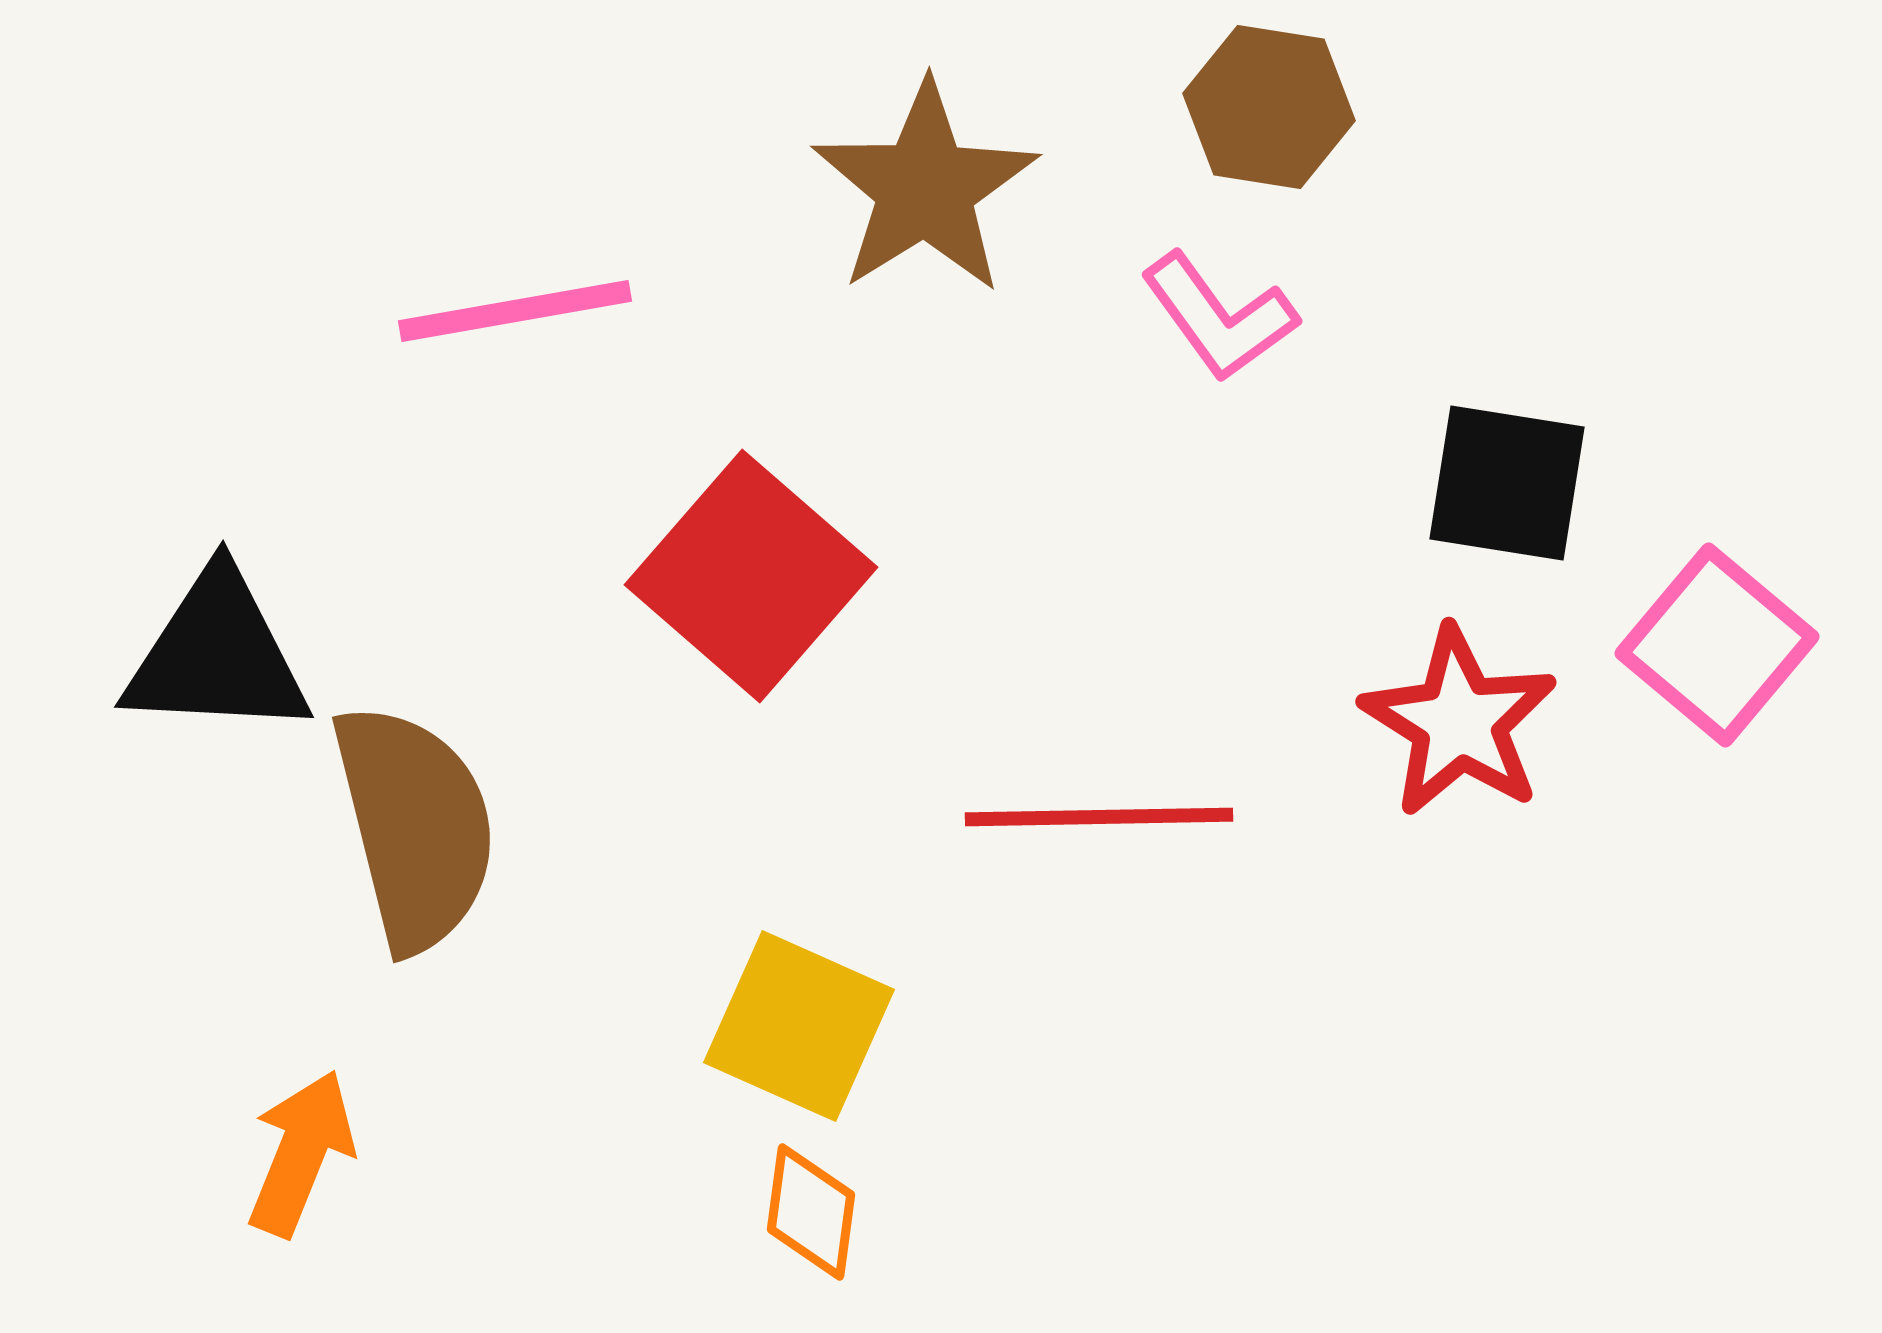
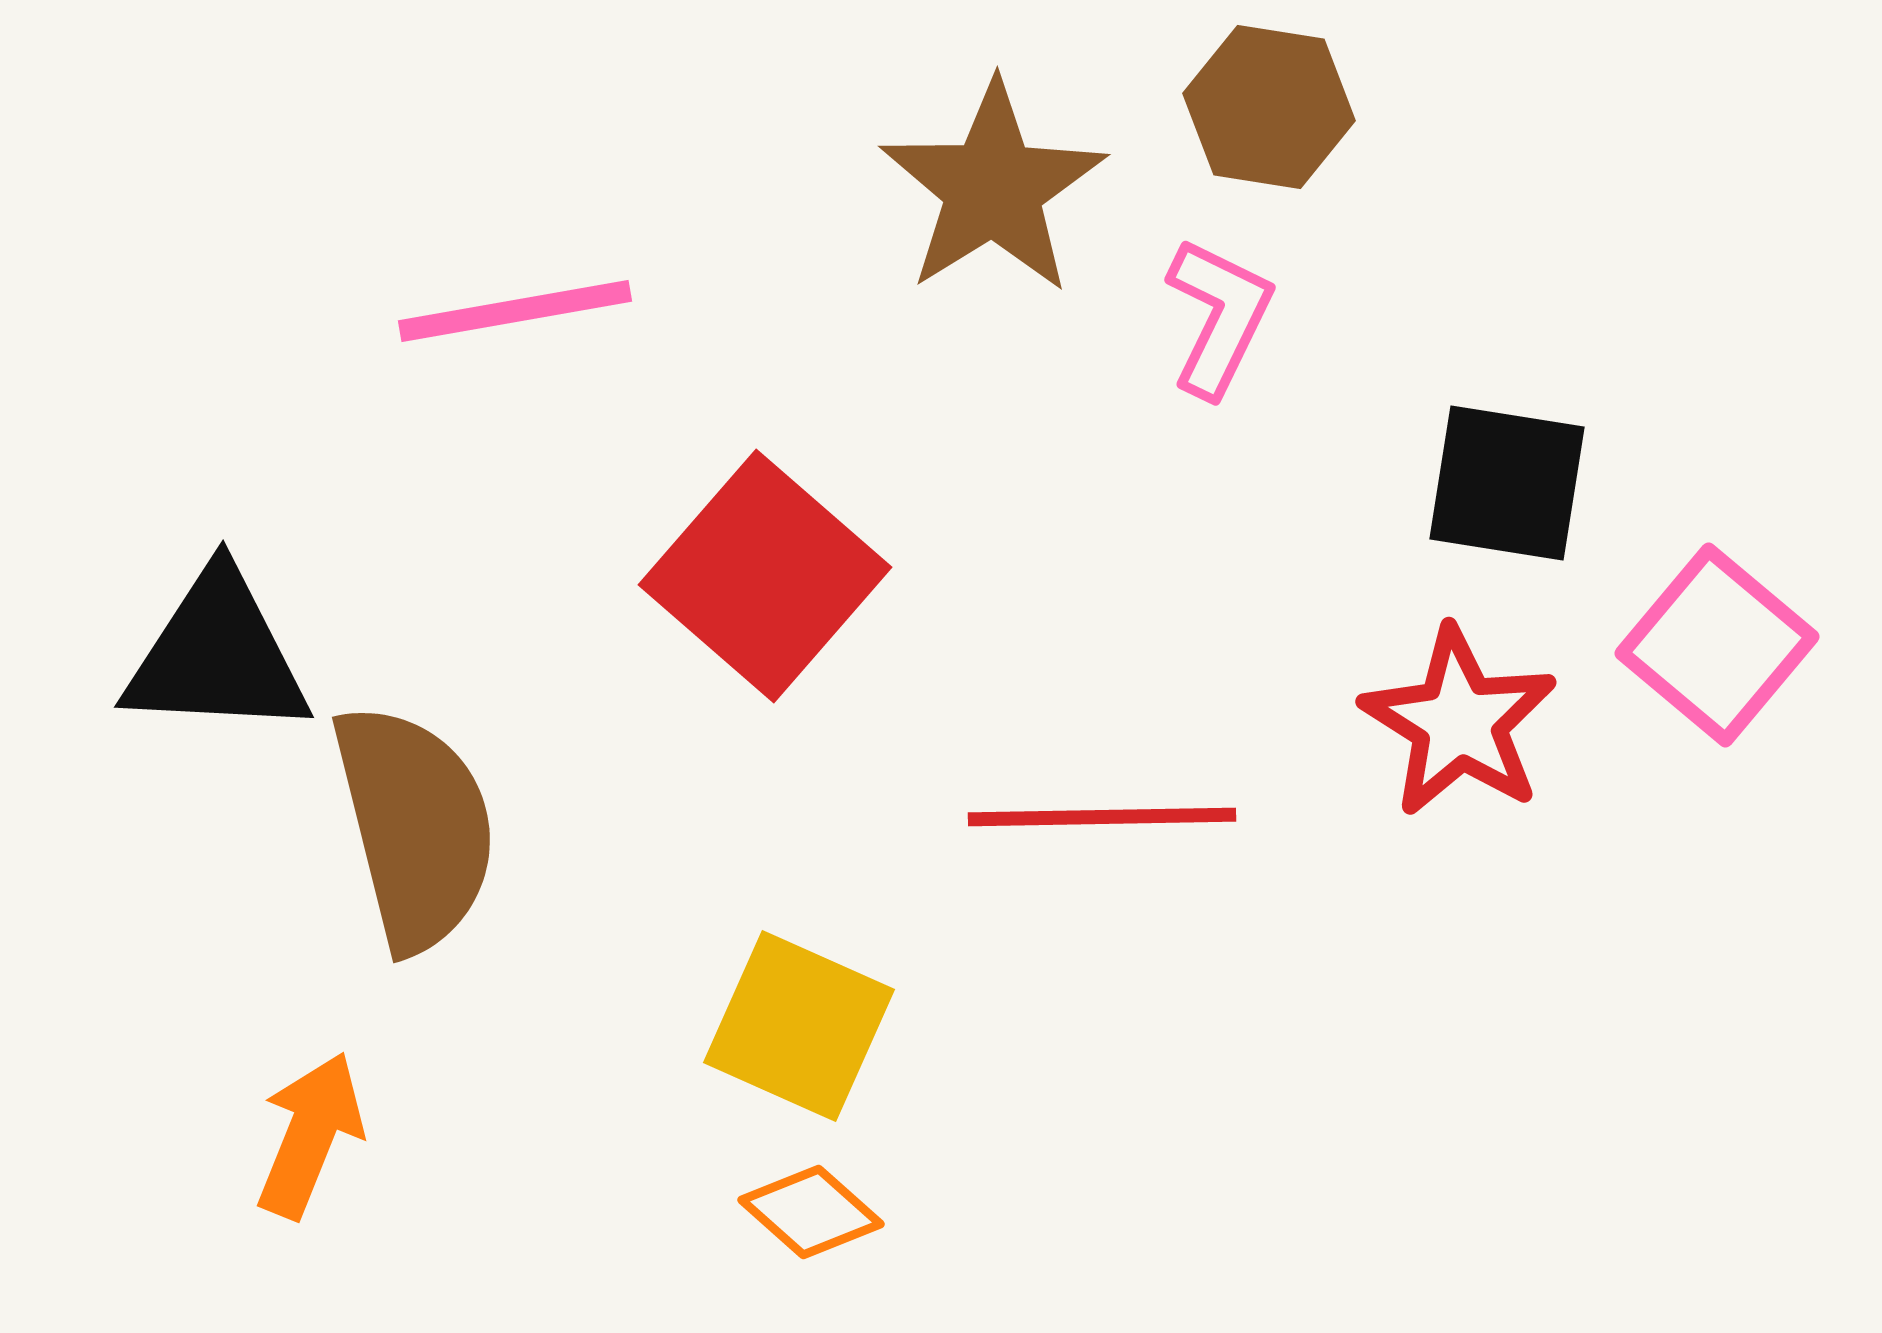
brown star: moved 68 px right
pink L-shape: rotated 118 degrees counterclockwise
red square: moved 14 px right
red line: moved 3 px right
orange arrow: moved 9 px right, 18 px up
orange diamond: rotated 56 degrees counterclockwise
